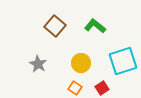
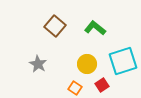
green L-shape: moved 2 px down
yellow circle: moved 6 px right, 1 px down
red square: moved 3 px up
